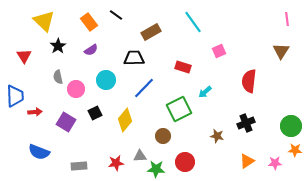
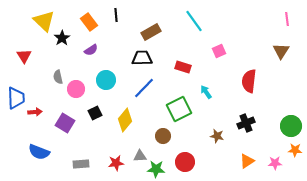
black line: rotated 48 degrees clockwise
cyan line: moved 1 px right, 1 px up
black star: moved 4 px right, 8 px up
black trapezoid: moved 8 px right
cyan arrow: moved 1 px right; rotated 96 degrees clockwise
blue trapezoid: moved 1 px right, 2 px down
purple square: moved 1 px left, 1 px down
gray rectangle: moved 2 px right, 2 px up
